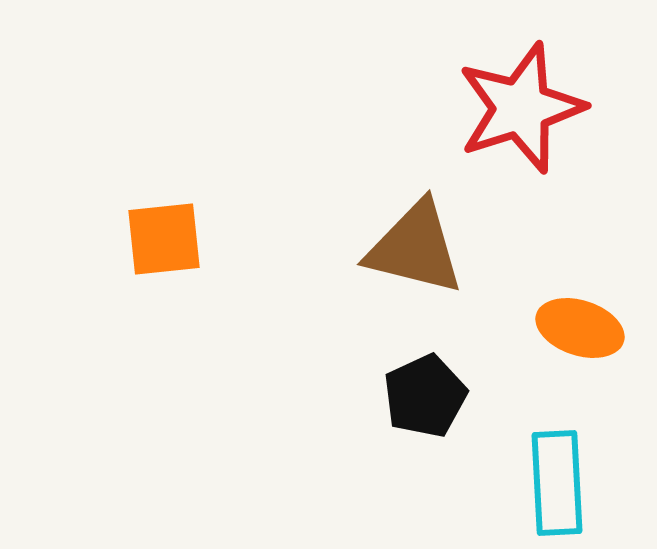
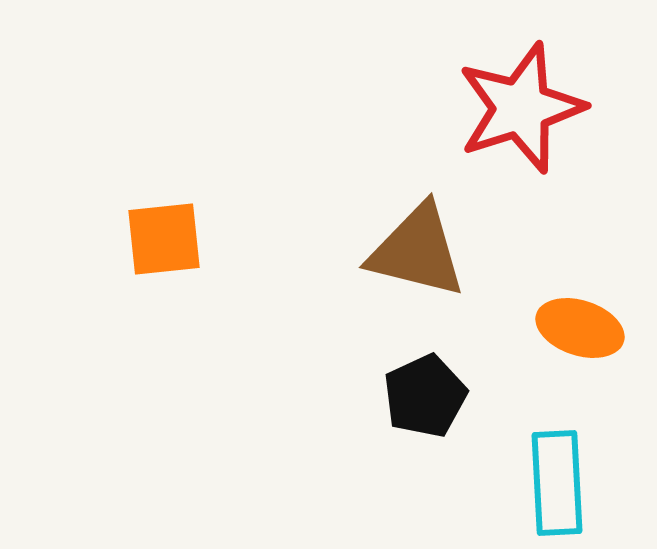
brown triangle: moved 2 px right, 3 px down
